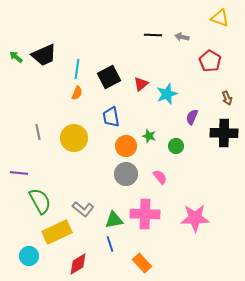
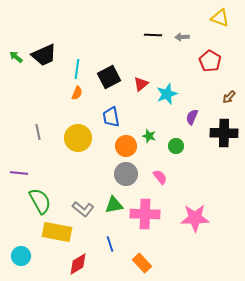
gray arrow: rotated 16 degrees counterclockwise
brown arrow: moved 2 px right, 1 px up; rotated 64 degrees clockwise
yellow circle: moved 4 px right
green triangle: moved 15 px up
yellow rectangle: rotated 36 degrees clockwise
cyan circle: moved 8 px left
